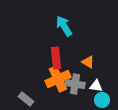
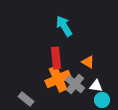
gray cross: rotated 30 degrees clockwise
